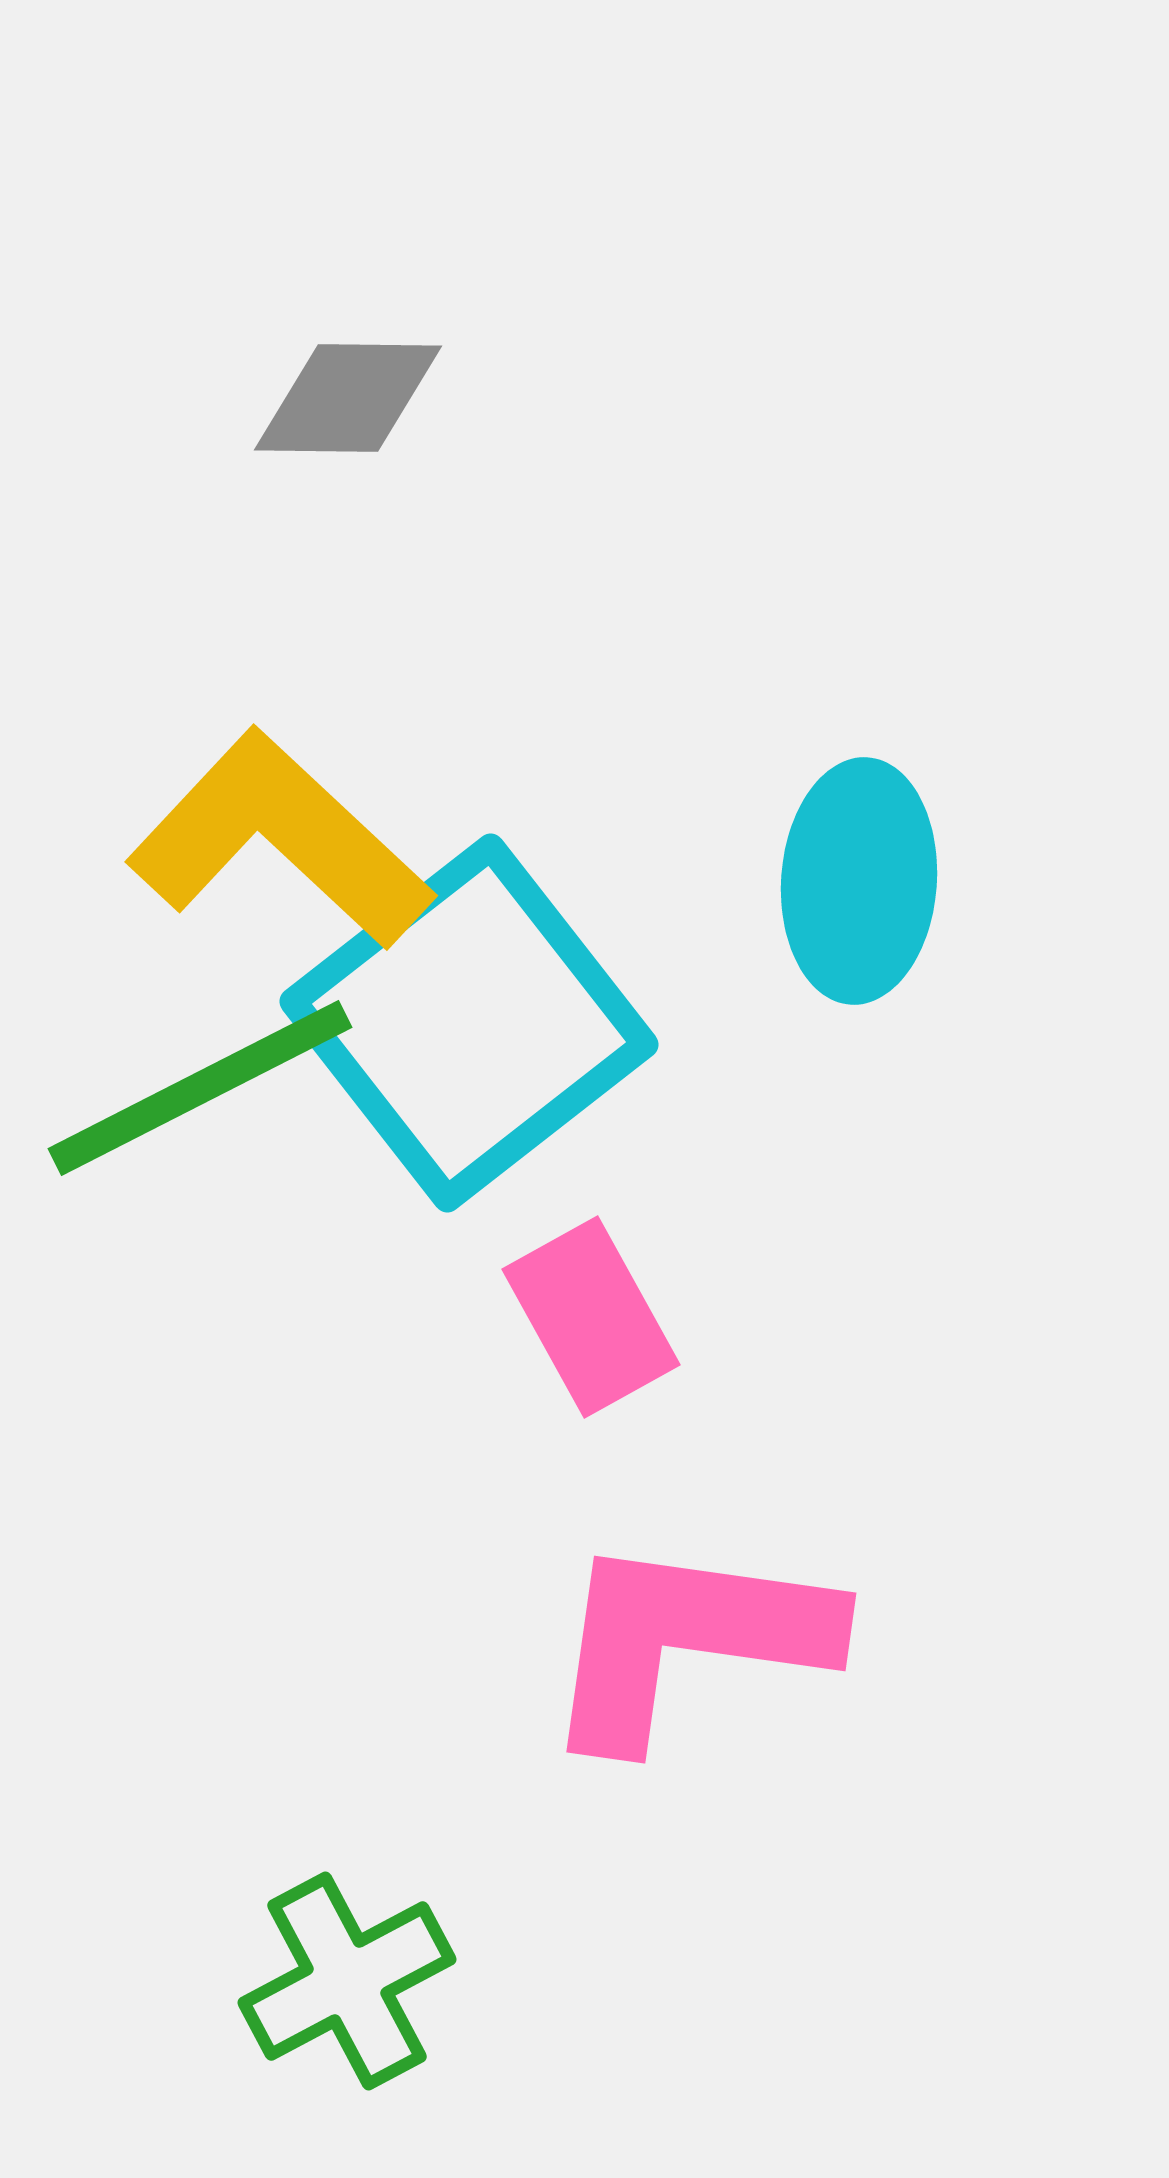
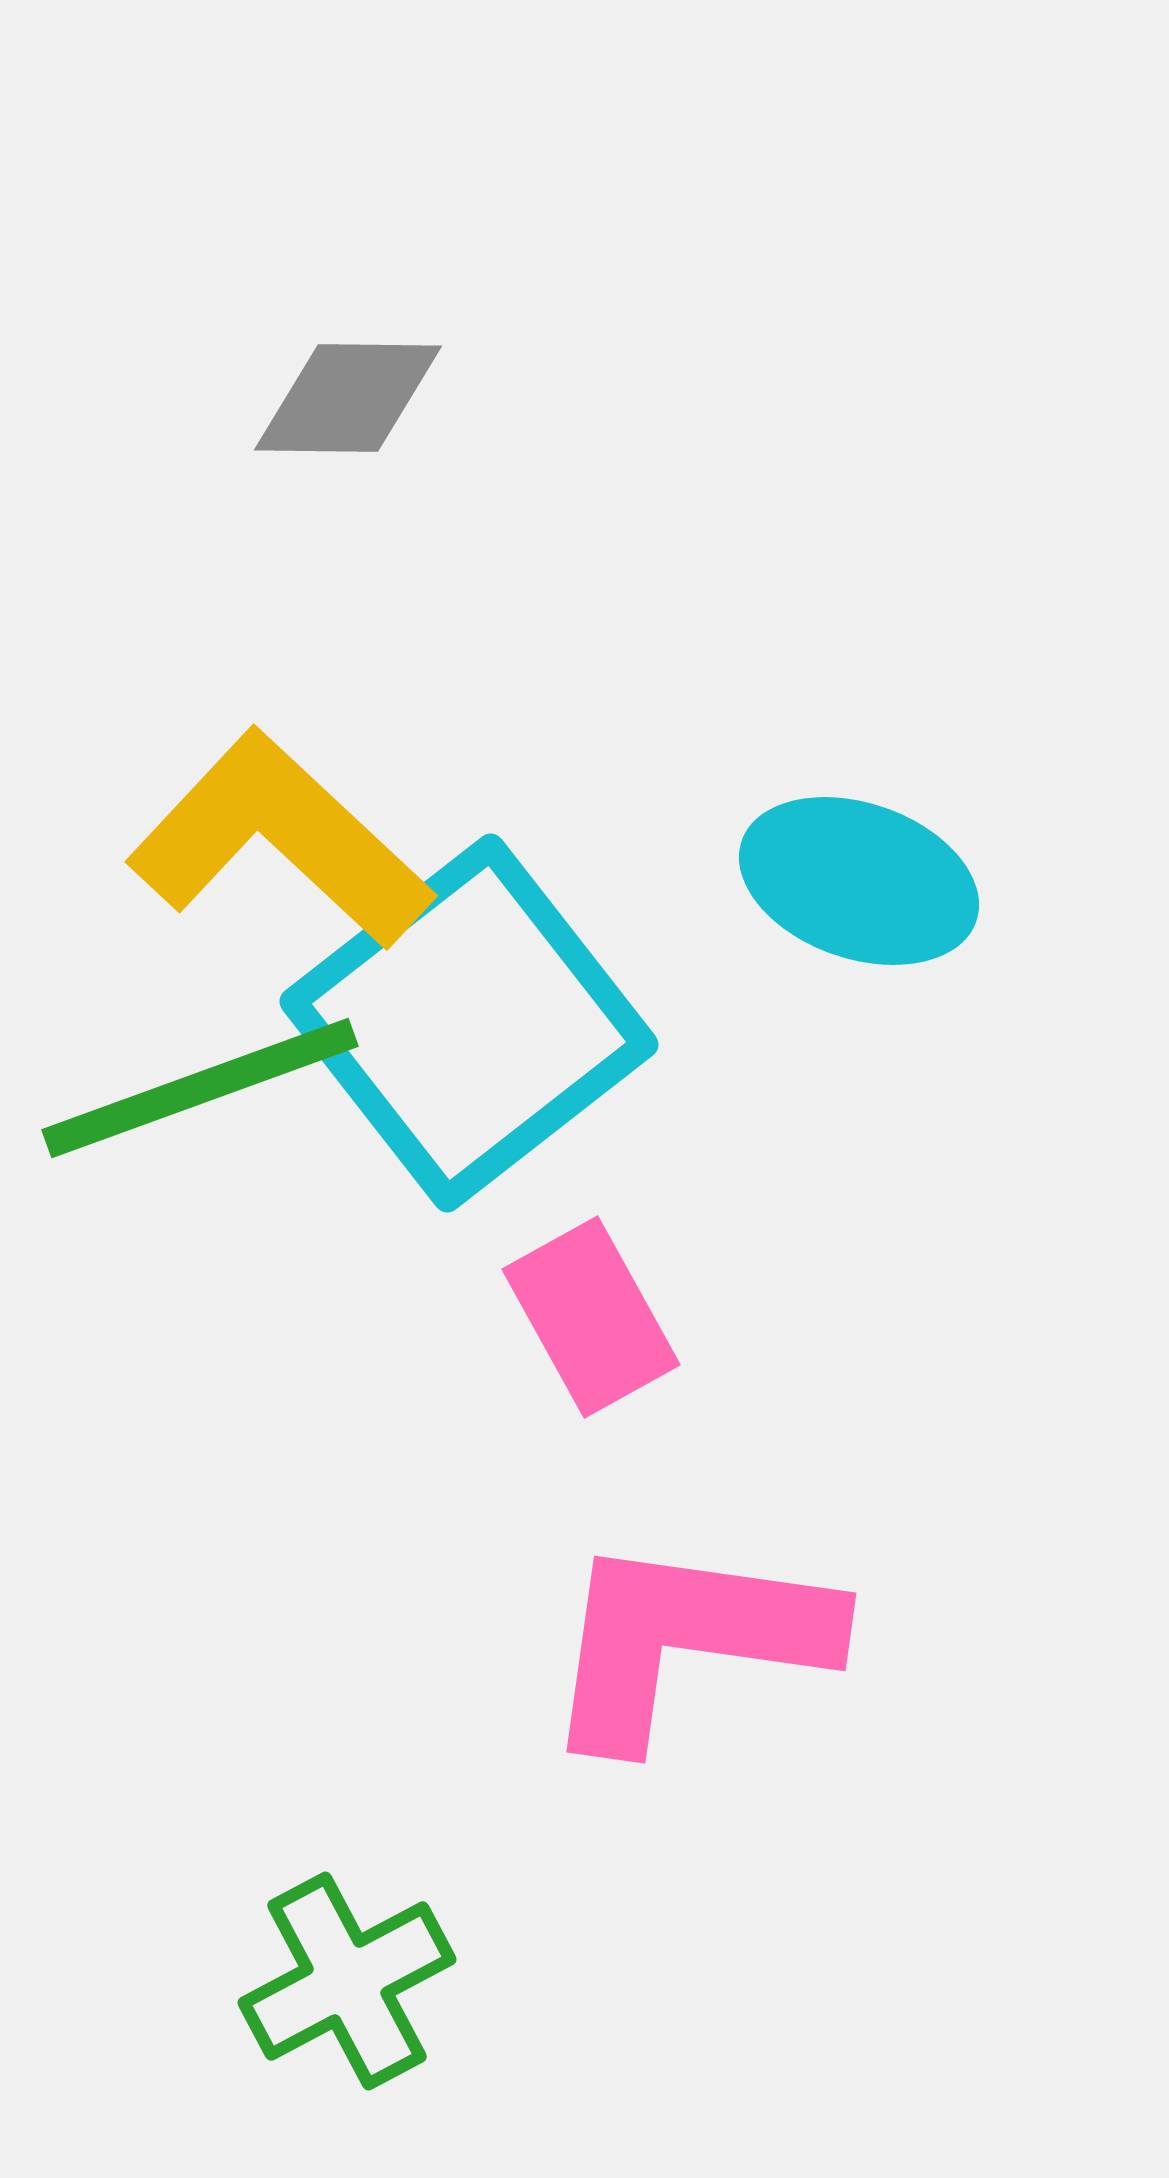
cyan ellipse: rotated 75 degrees counterclockwise
green line: rotated 7 degrees clockwise
